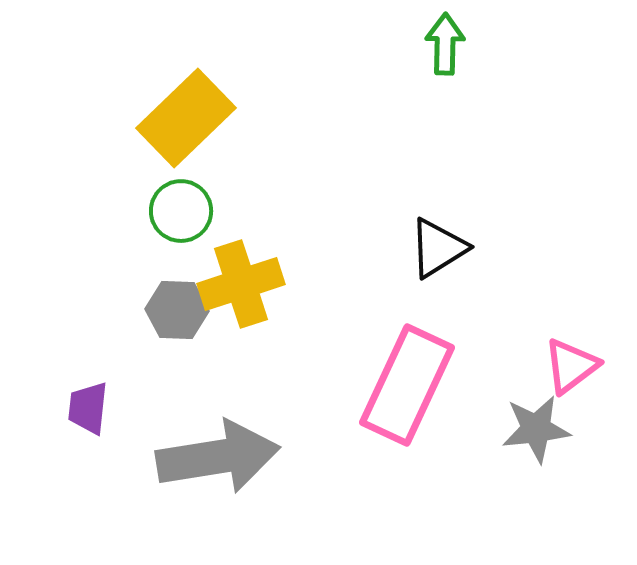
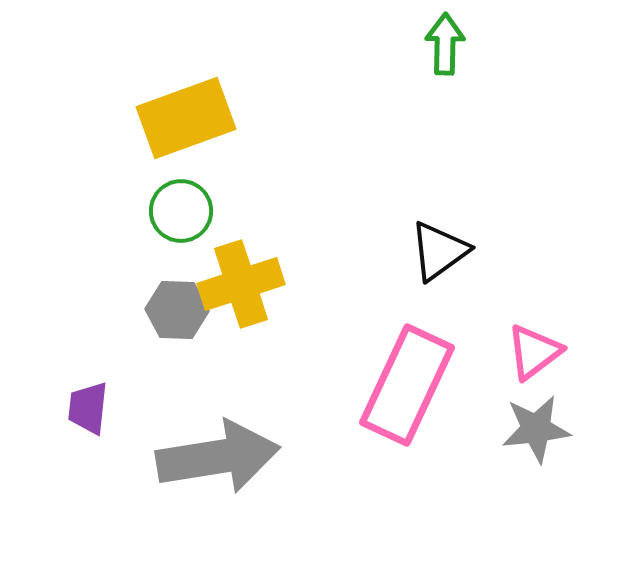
yellow rectangle: rotated 24 degrees clockwise
black triangle: moved 1 px right, 3 px down; rotated 4 degrees counterclockwise
pink triangle: moved 37 px left, 14 px up
